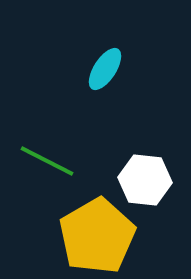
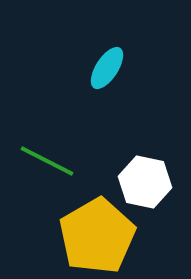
cyan ellipse: moved 2 px right, 1 px up
white hexagon: moved 2 px down; rotated 6 degrees clockwise
